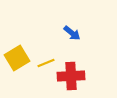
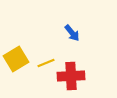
blue arrow: rotated 12 degrees clockwise
yellow square: moved 1 px left, 1 px down
